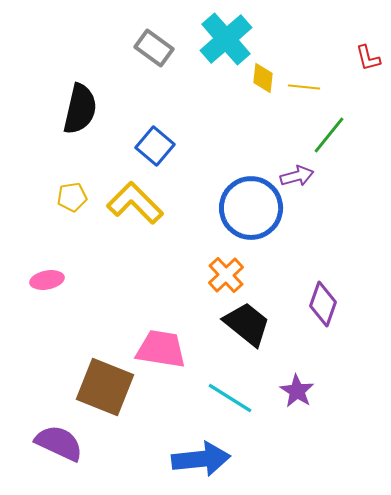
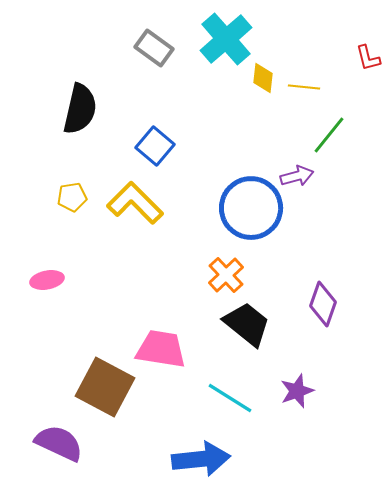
brown square: rotated 6 degrees clockwise
purple star: rotated 20 degrees clockwise
